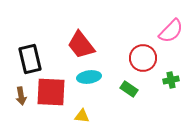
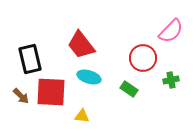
cyan ellipse: rotated 25 degrees clockwise
brown arrow: rotated 36 degrees counterclockwise
